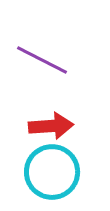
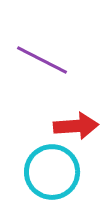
red arrow: moved 25 px right
